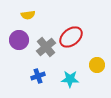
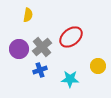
yellow semicircle: rotated 72 degrees counterclockwise
purple circle: moved 9 px down
gray cross: moved 4 px left
yellow circle: moved 1 px right, 1 px down
blue cross: moved 2 px right, 6 px up
